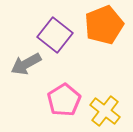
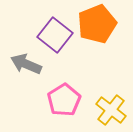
orange pentagon: moved 7 px left, 1 px up
gray arrow: rotated 52 degrees clockwise
yellow cross: moved 6 px right, 1 px up
